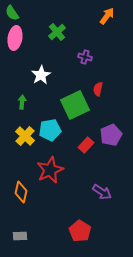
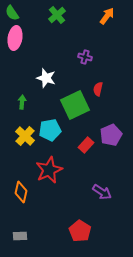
green cross: moved 17 px up
white star: moved 5 px right, 3 px down; rotated 24 degrees counterclockwise
red star: moved 1 px left
